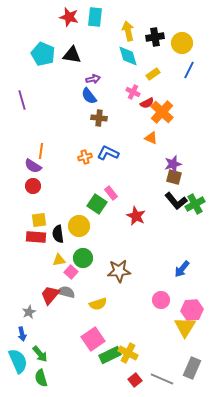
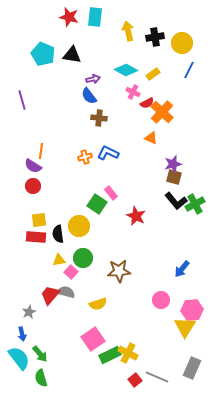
cyan diamond at (128, 56): moved 2 px left, 14 px down; rotated 45 degrees counterclockwise
cyan semicircle at (18, 361): moved 1 px right, 3 px up; rotated 15 degrees counterclockwise
gray line at (162, 379): moved 5 px left, 2 px up
